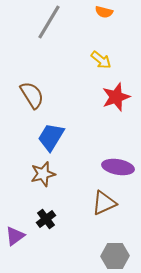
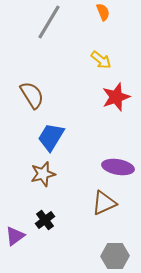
orange semicircle: moved 1 px left; rotated 126 degrees counterclockwise
black cross: moved 1 px left, 1 px down
